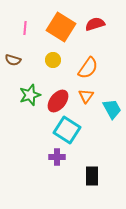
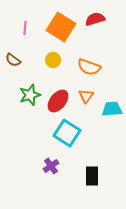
red semicircle: moved 5 px up
brown semicircle: rotated 21 degrees clockwise
orange semicircle: moved 1 px right, 1 px up; rotated 75 degrees clockwise
cyan trapezoid: rotated 65 degrees counterclockwise
cyan square: moved 3 px down
purple cross: moved 6 px left, 9 px down; rotated 35 degrees counterclockwise
